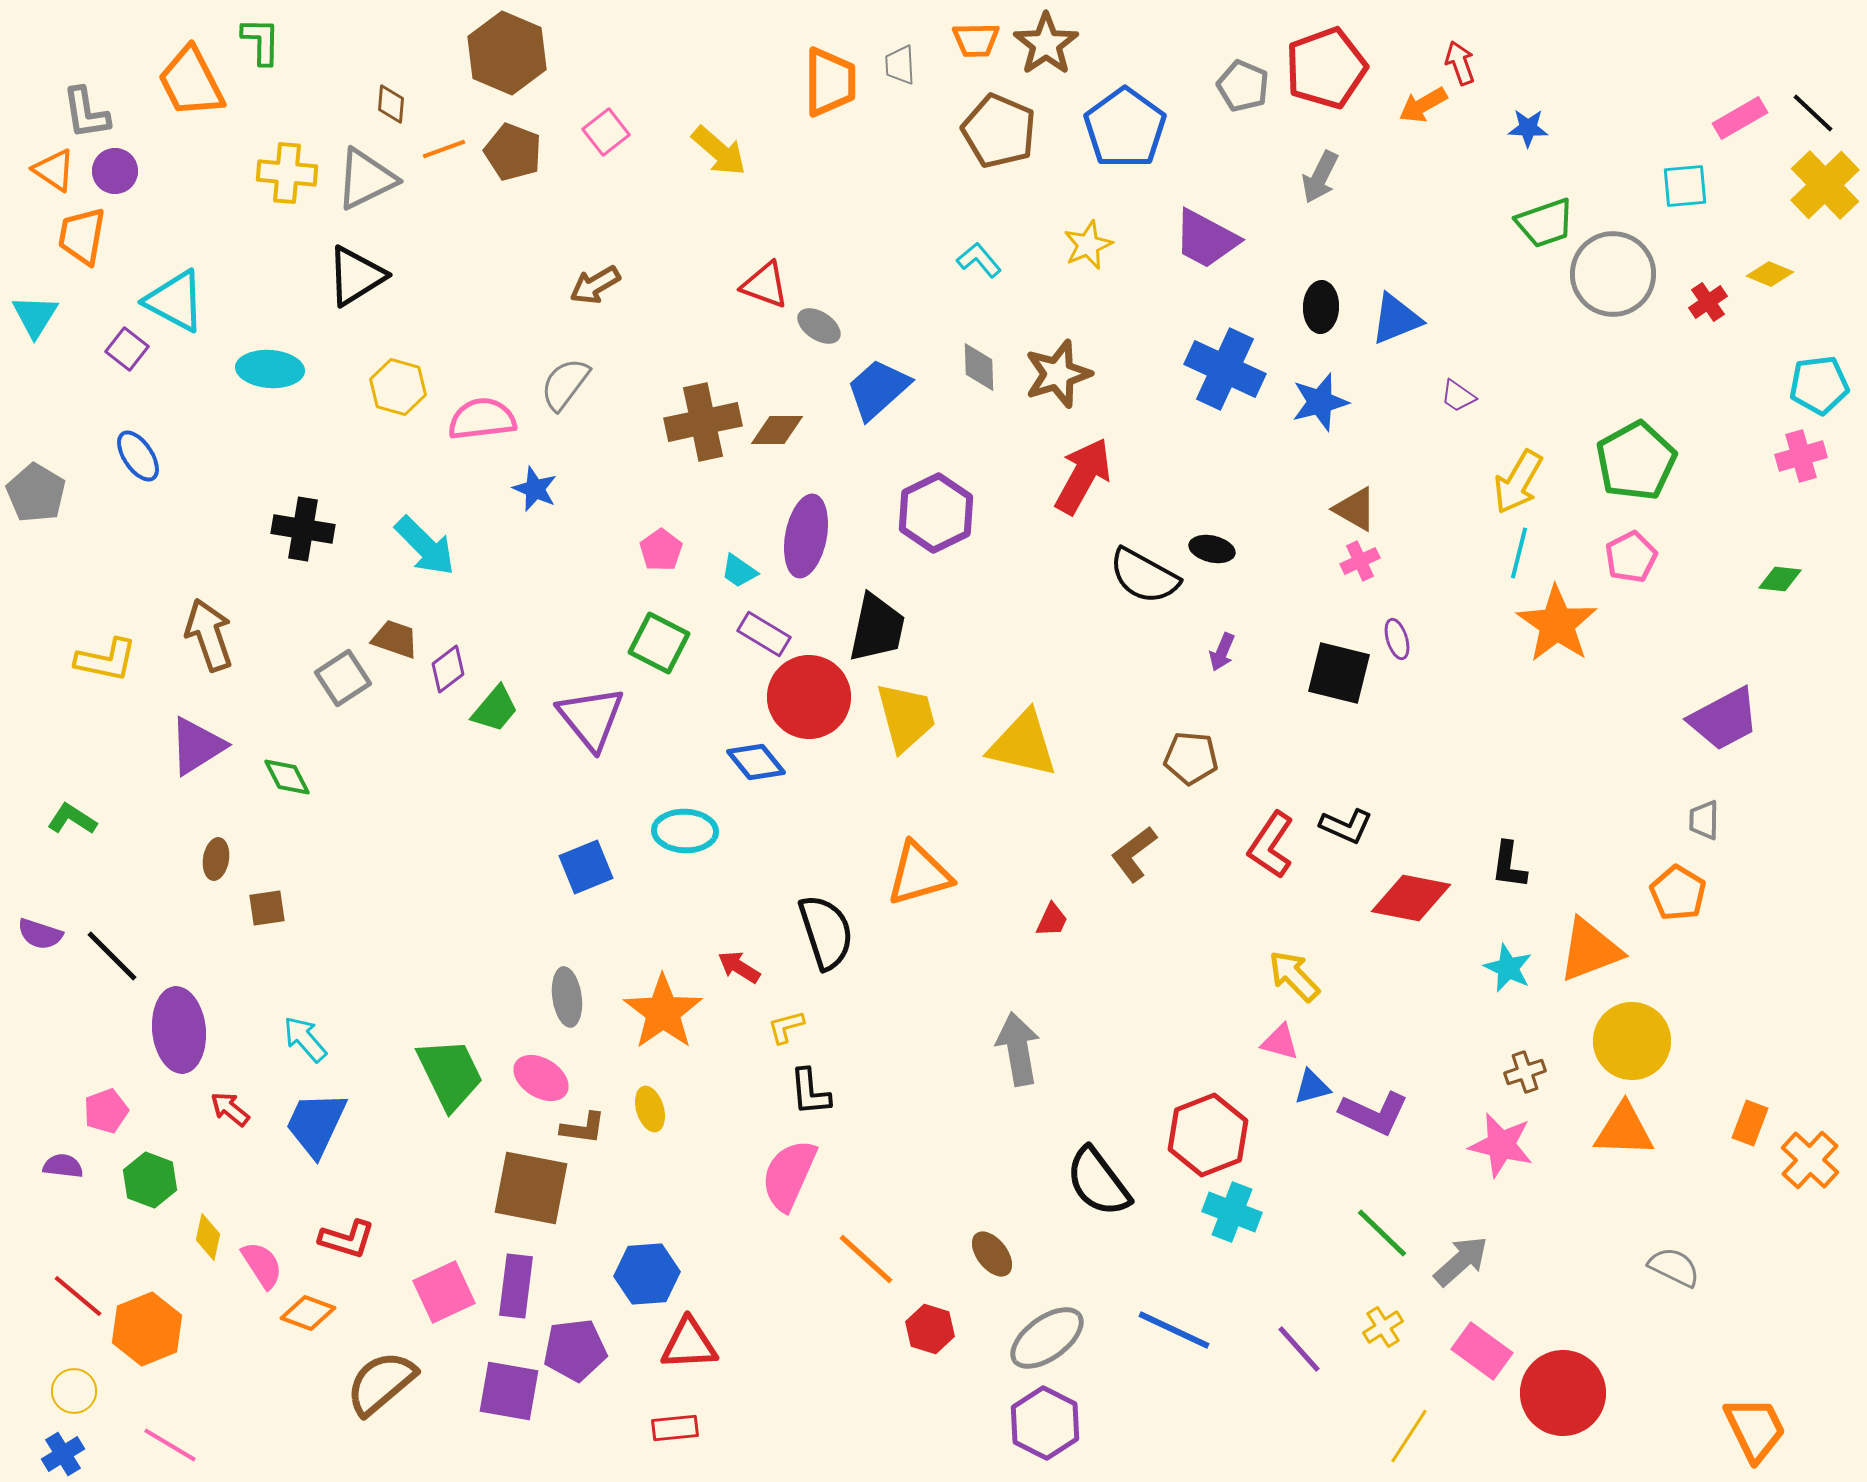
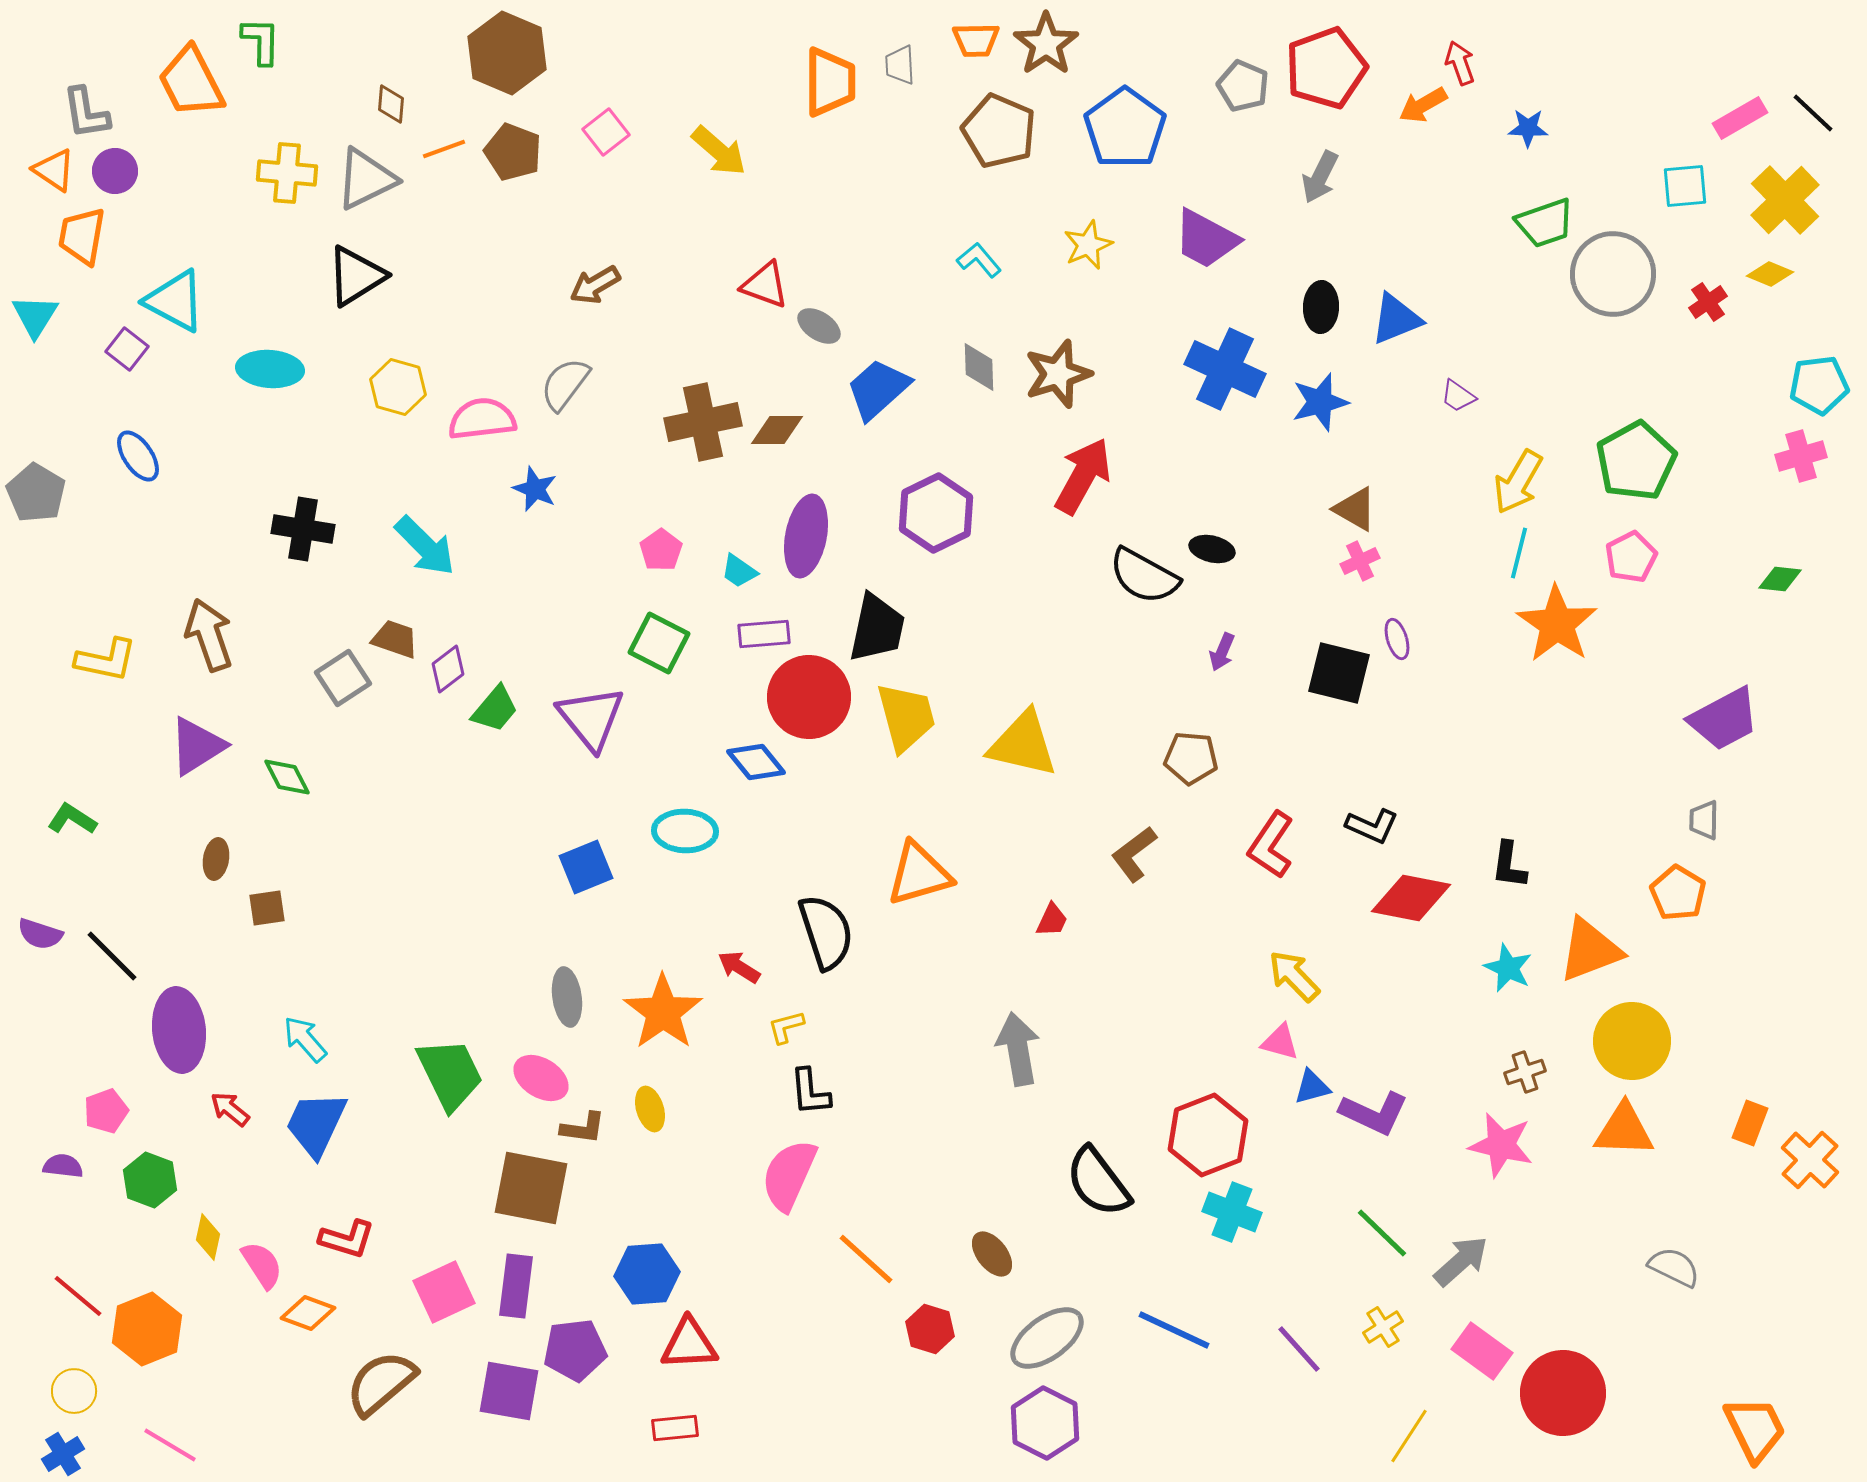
yellow cross at (1825, 185): moved 40 px left, 15 px down
purple rectangle at (764, 634): rotated 36 degrees counterclockwise
black L-shape at (1346, 826): moved 26 px right
